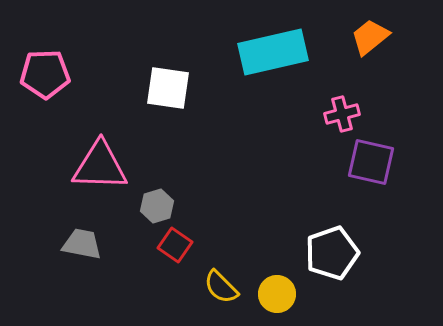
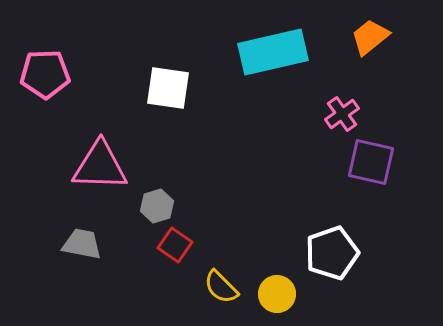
pink cross: rotated 20 degrees counterclockwise
